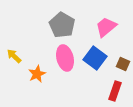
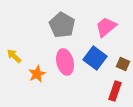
pink ellipse: moved 4 px down
